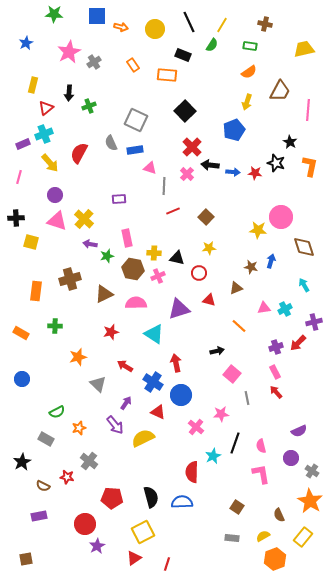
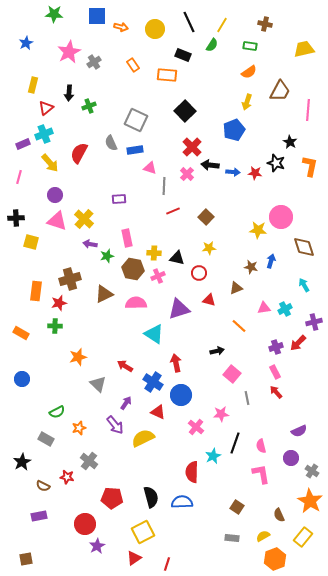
red star at (111, 332): moved 52 px left, 29 px up
